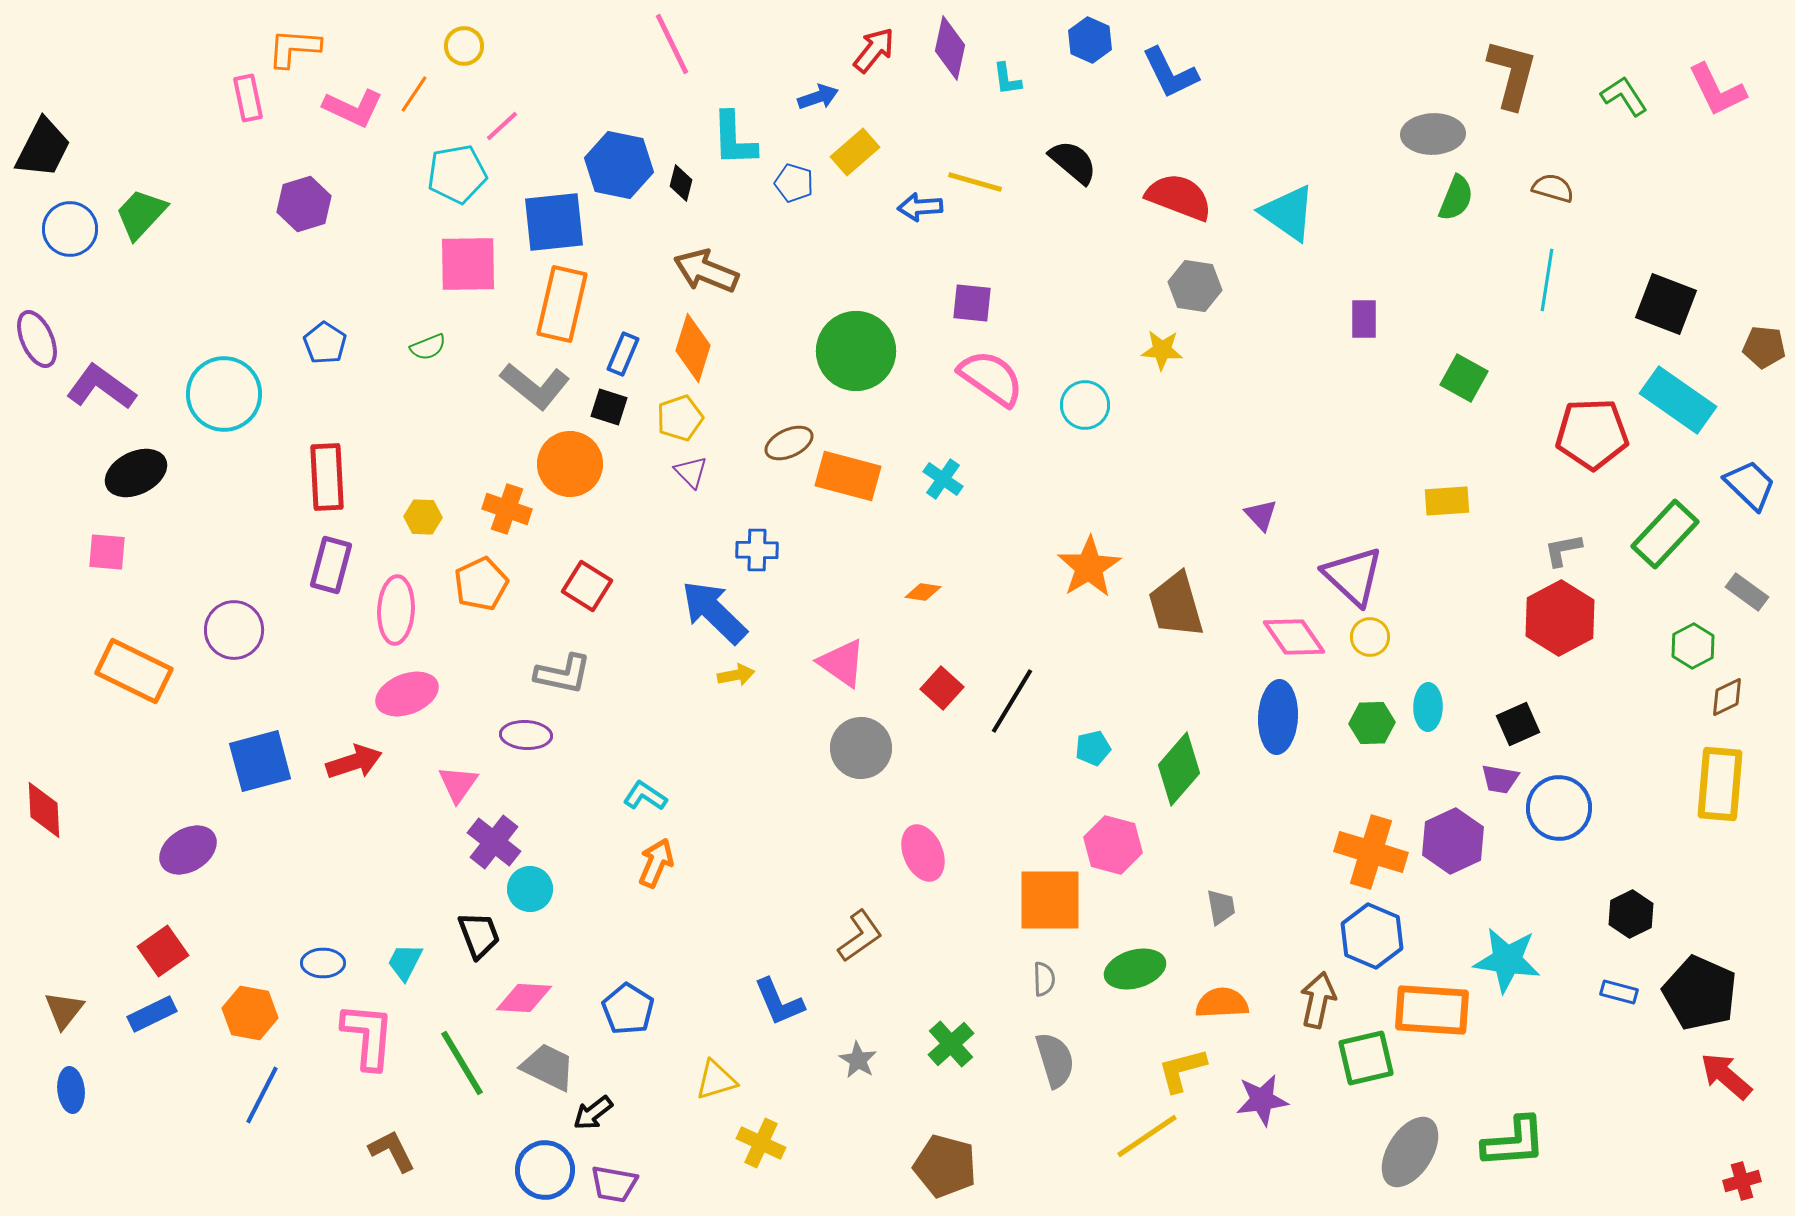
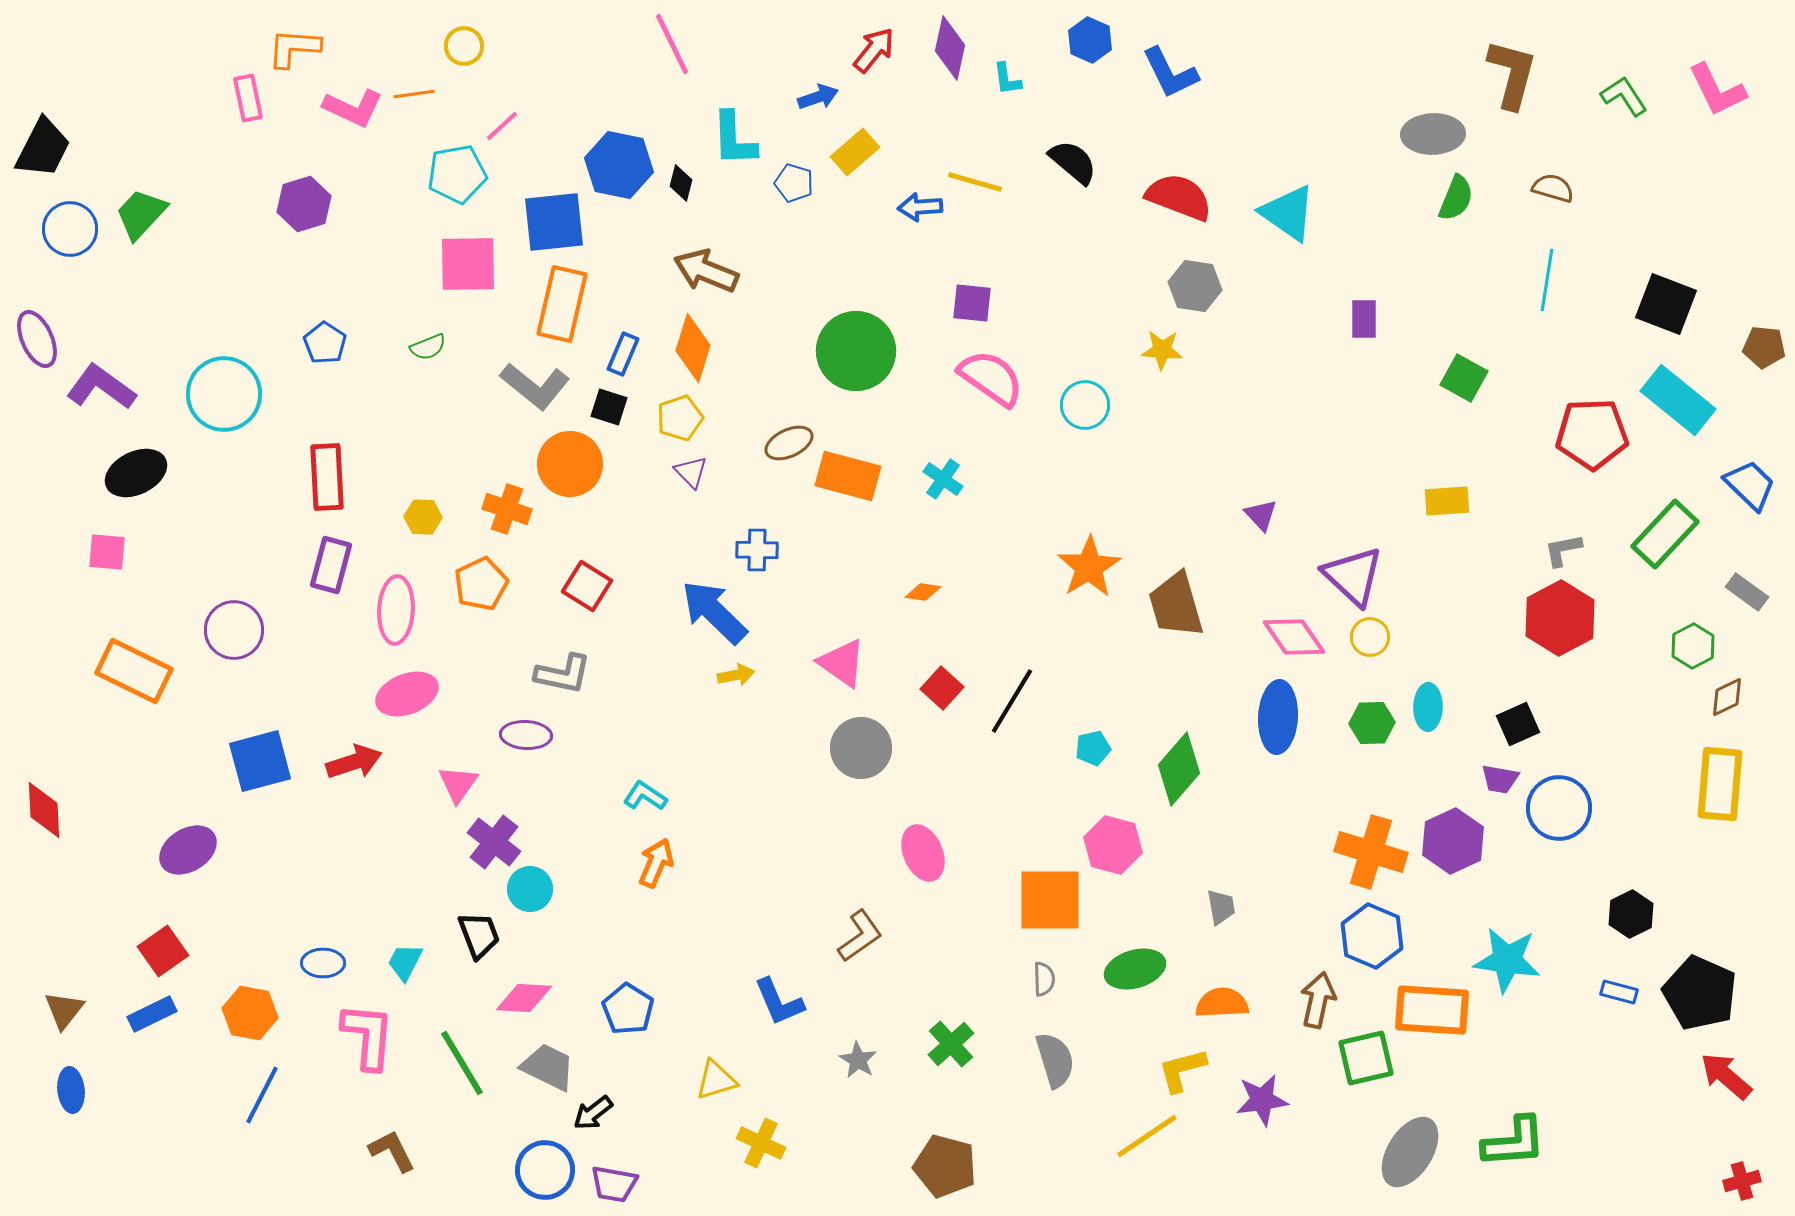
orange line at (414, 94): rotated 48 degrees clockwise
cyan rectangle at (1678, 400): rotated 4 degrees clockwise
